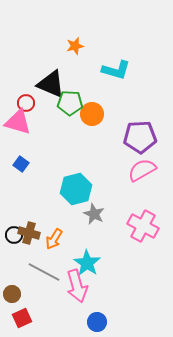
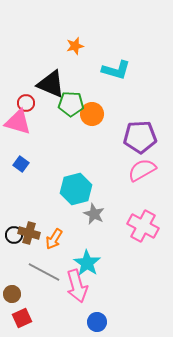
green pentagon: moved 1 px right, 1 px down
